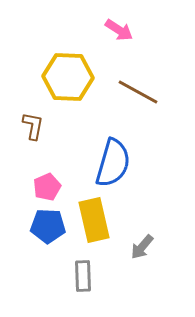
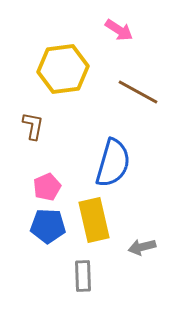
yellow hexagon: moved 5 px left, 8 px up; rotated 9 degrees counterclockwise
gray arrow: rotated 36 degrees clockwise
